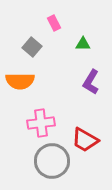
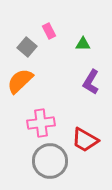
pink rectangle: moved 5 px left, 8 px down
gray square: moved 5 px left
orange semicircle: rotated 136 degrees clockwise
gray circle: moved 2 px left
